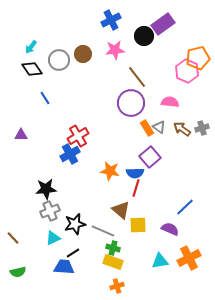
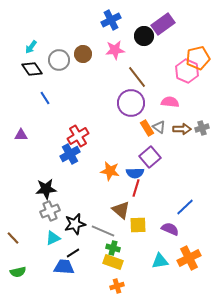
brown arrow at (182, 129): rotated 144 degrees clockwise
